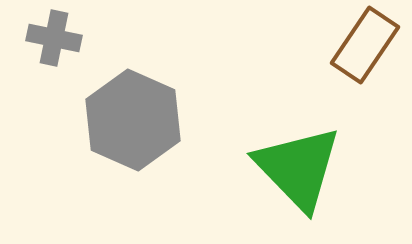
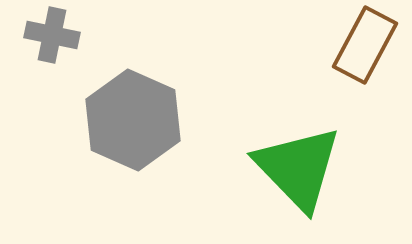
gray cross: moved 2 px left, 3 px up
brown rectangle: rotated 6 degrees counterclockwise
